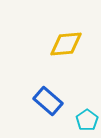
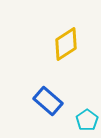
yellow diamond: rotated 28 degrees counterclockwise
